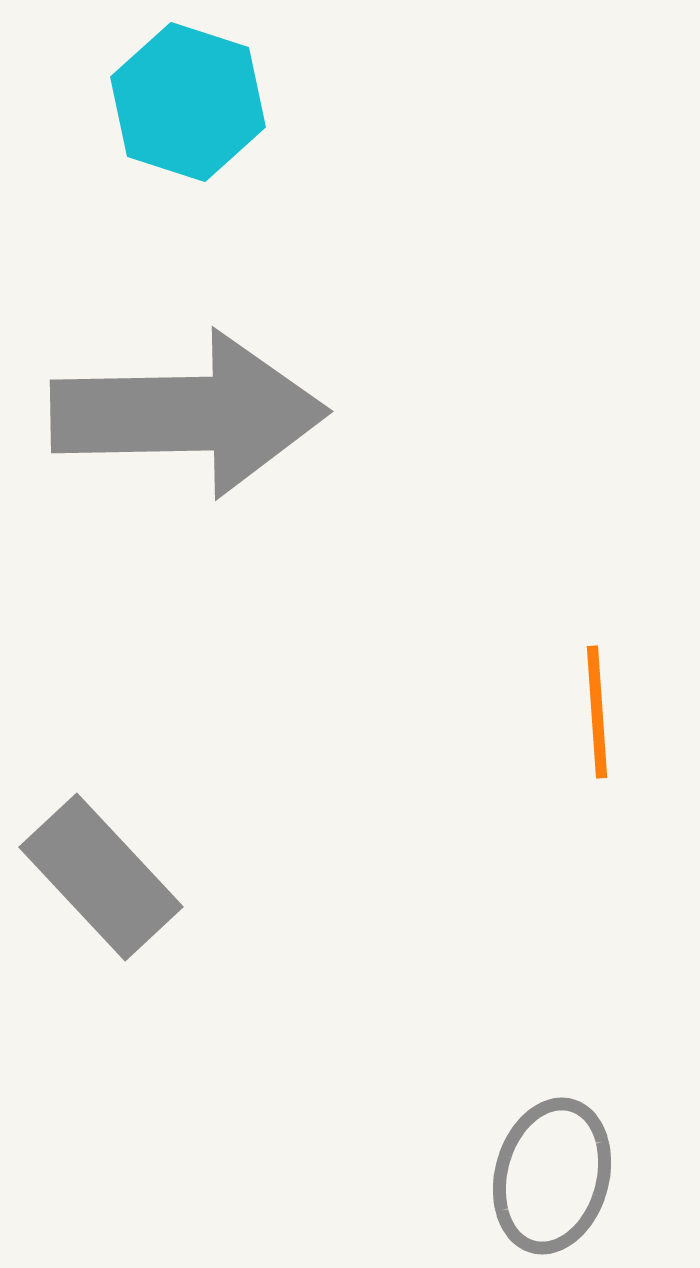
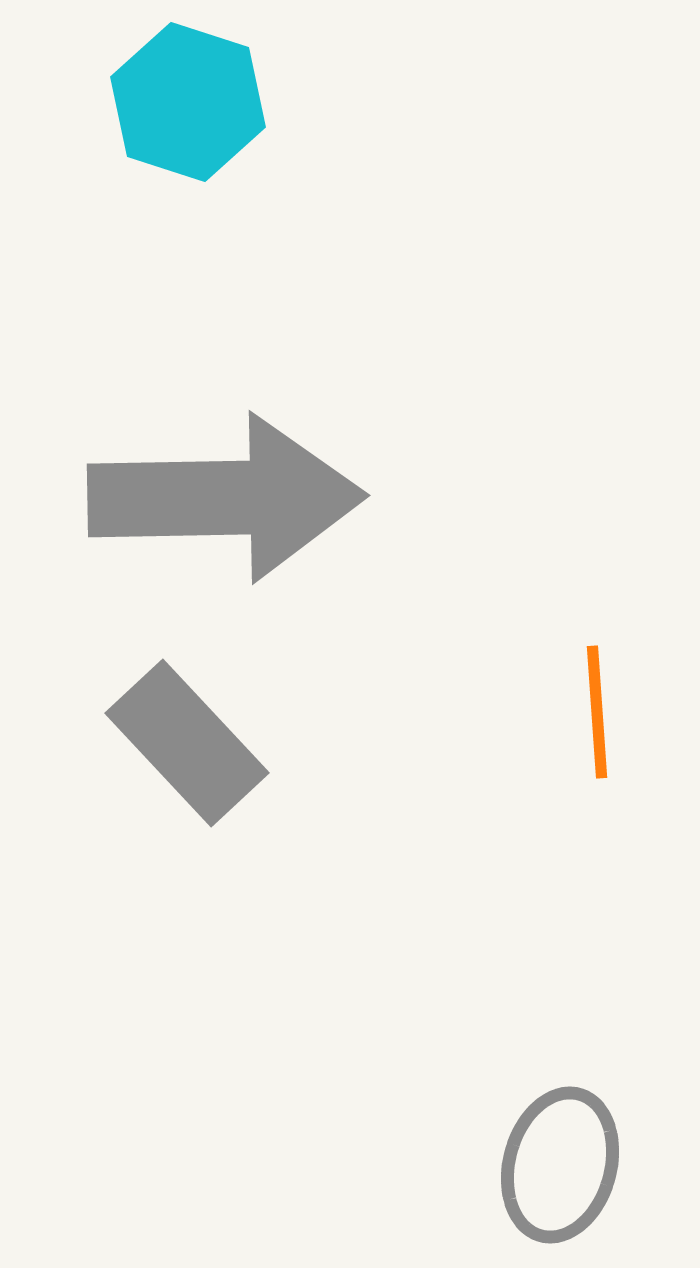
gray arrow: moved 37 px right, 84 px down
gray rectangle: moved 86 px right, 134 px up
gray ellipse: moved 8 px right, 11 px up
